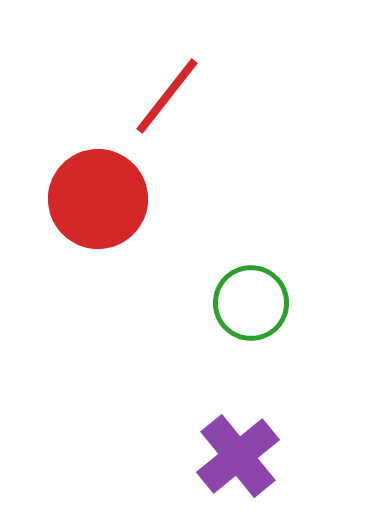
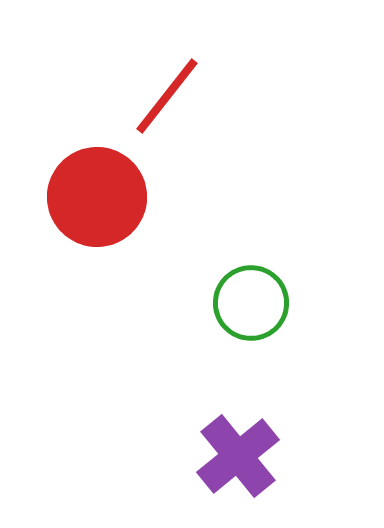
red circle: moved 1 px left, 2 px up
